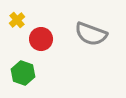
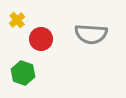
gray semicircle: rotated 16 degrees counterclockwise
